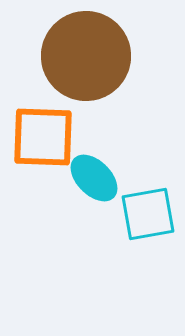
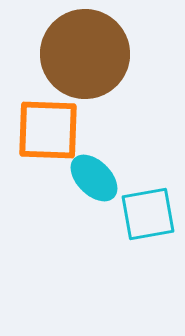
brown circle: moved 1 px left, 2 px up
orange square: moved 5 px right, 7 px up
